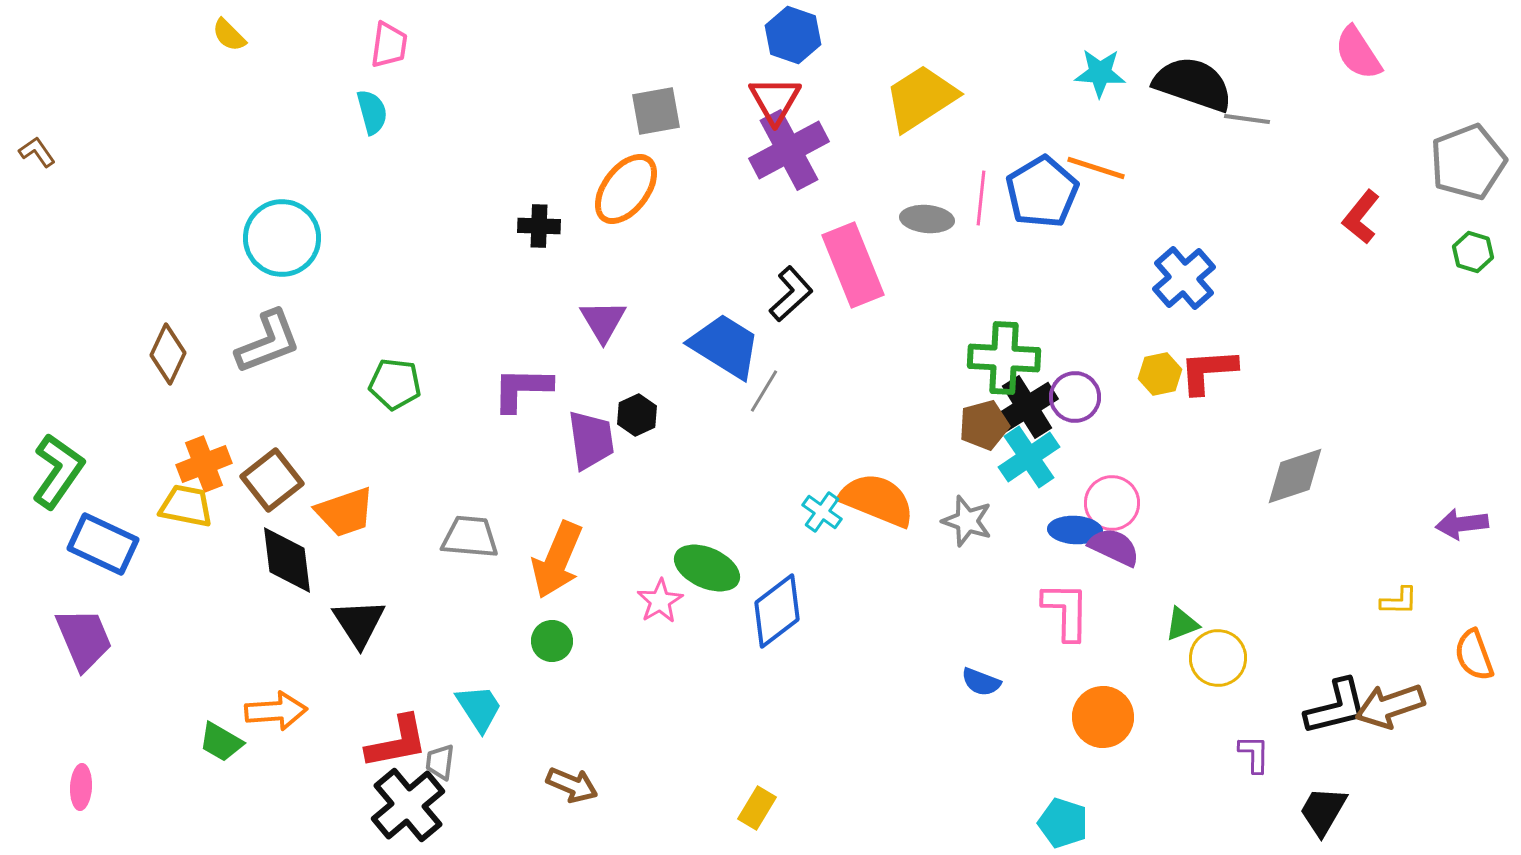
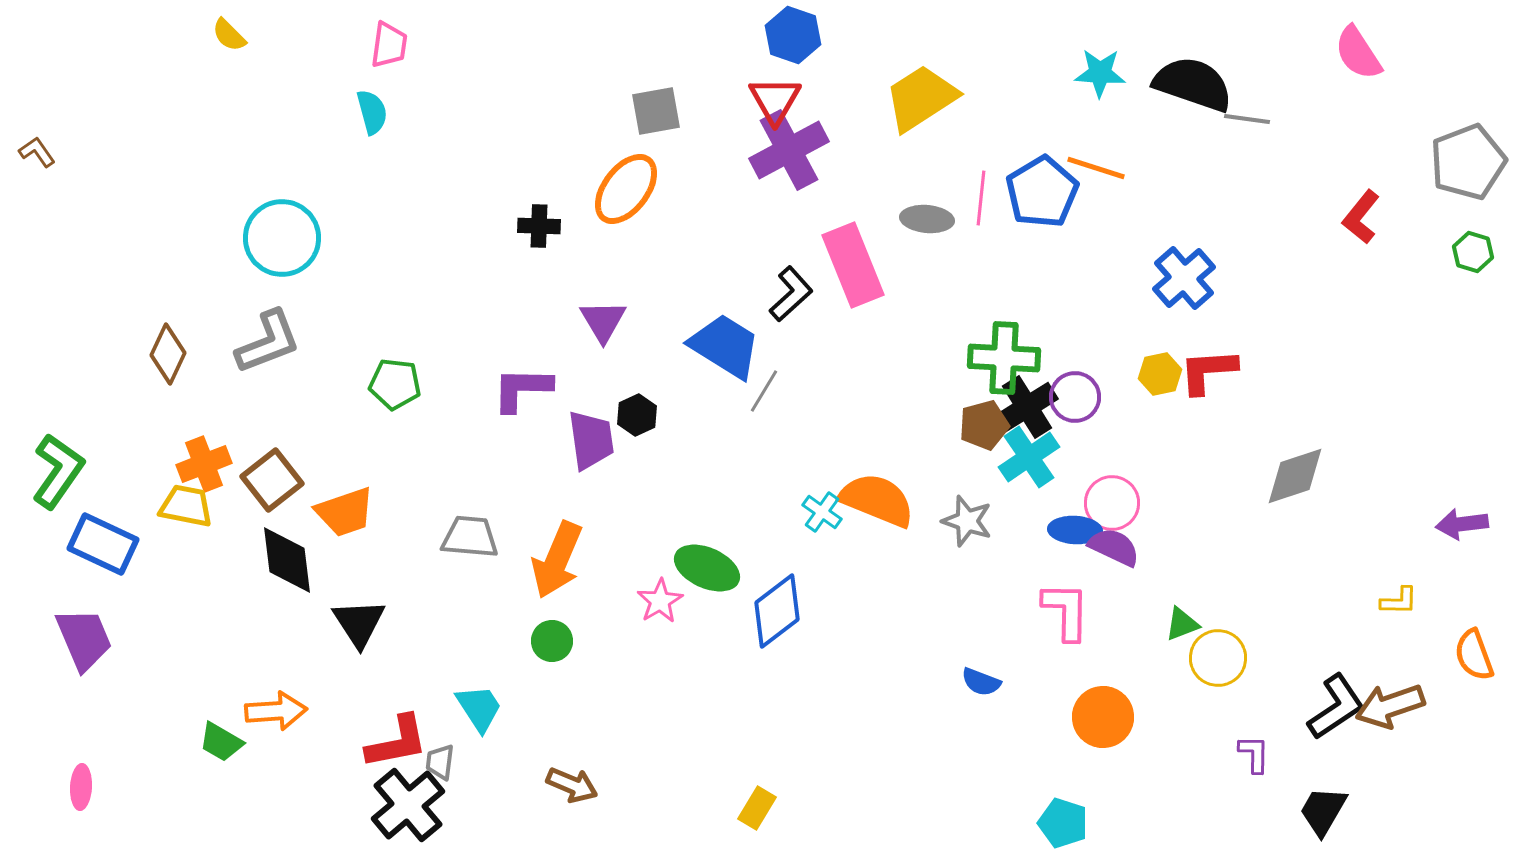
black L-shape at (1336, 707): rotated 20 degrees counterclockwise
